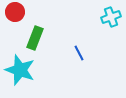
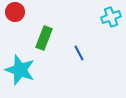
green rectangle: moved 9 px right
